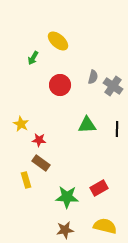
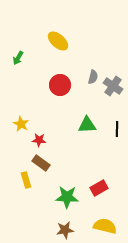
green arrow: moved 15 px left
